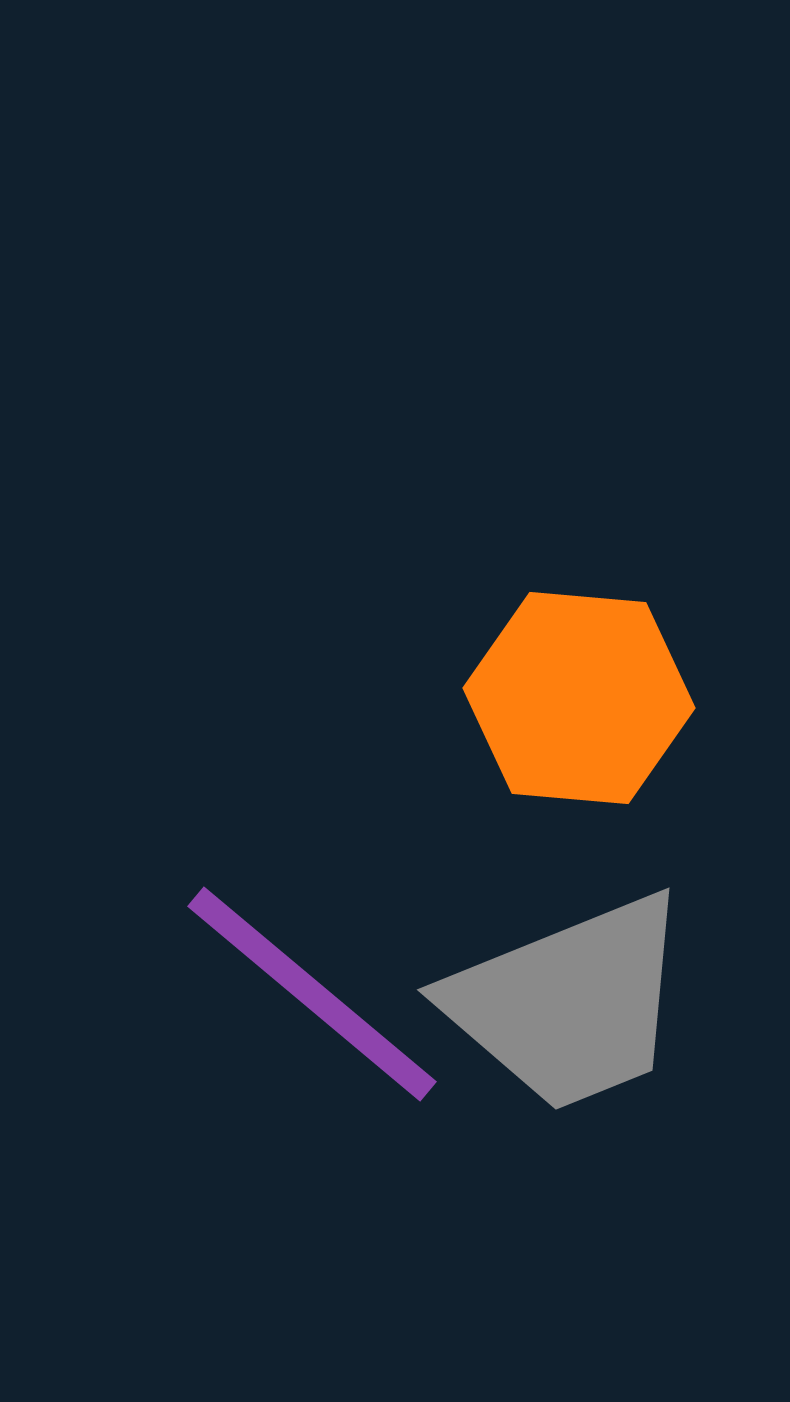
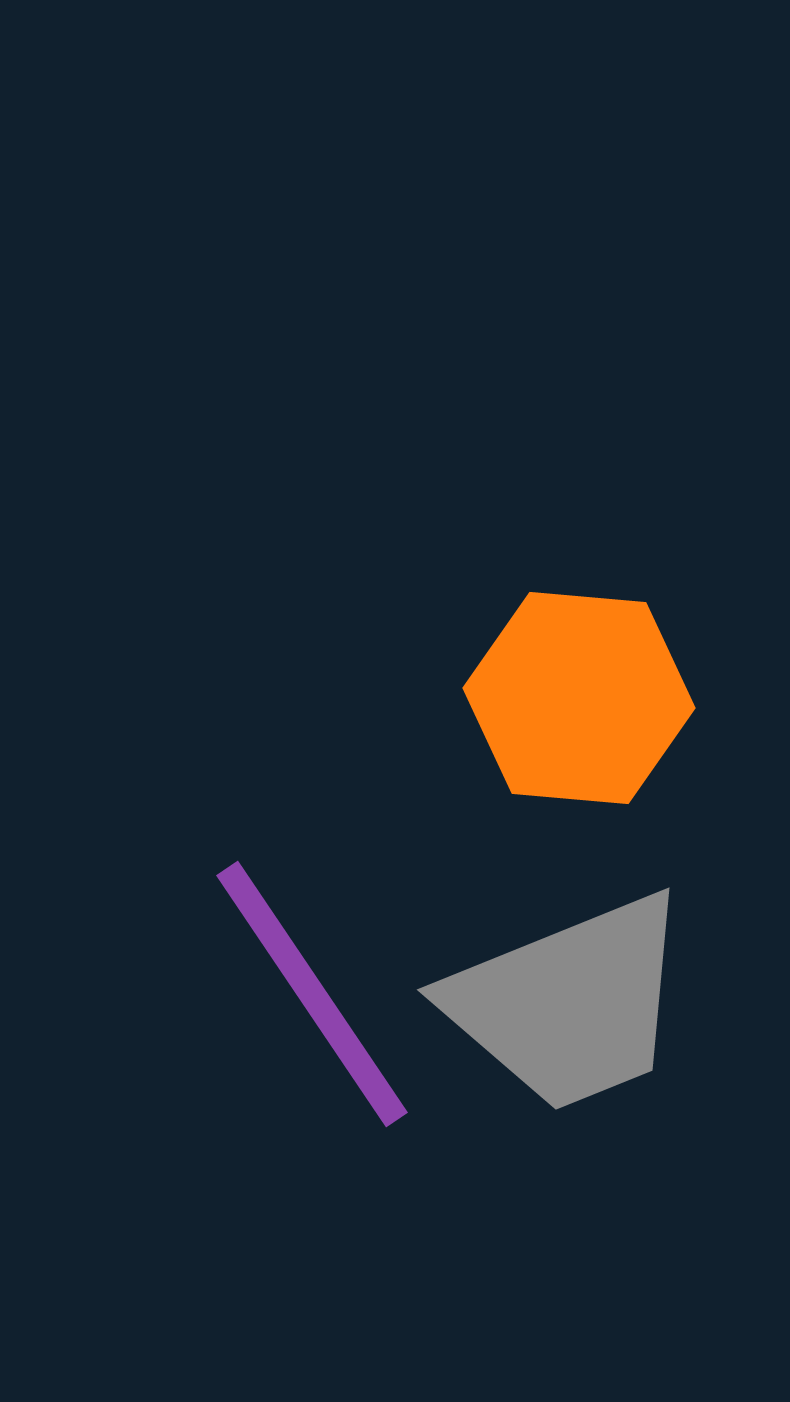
purple line: rotated 16 degrees clockwise
